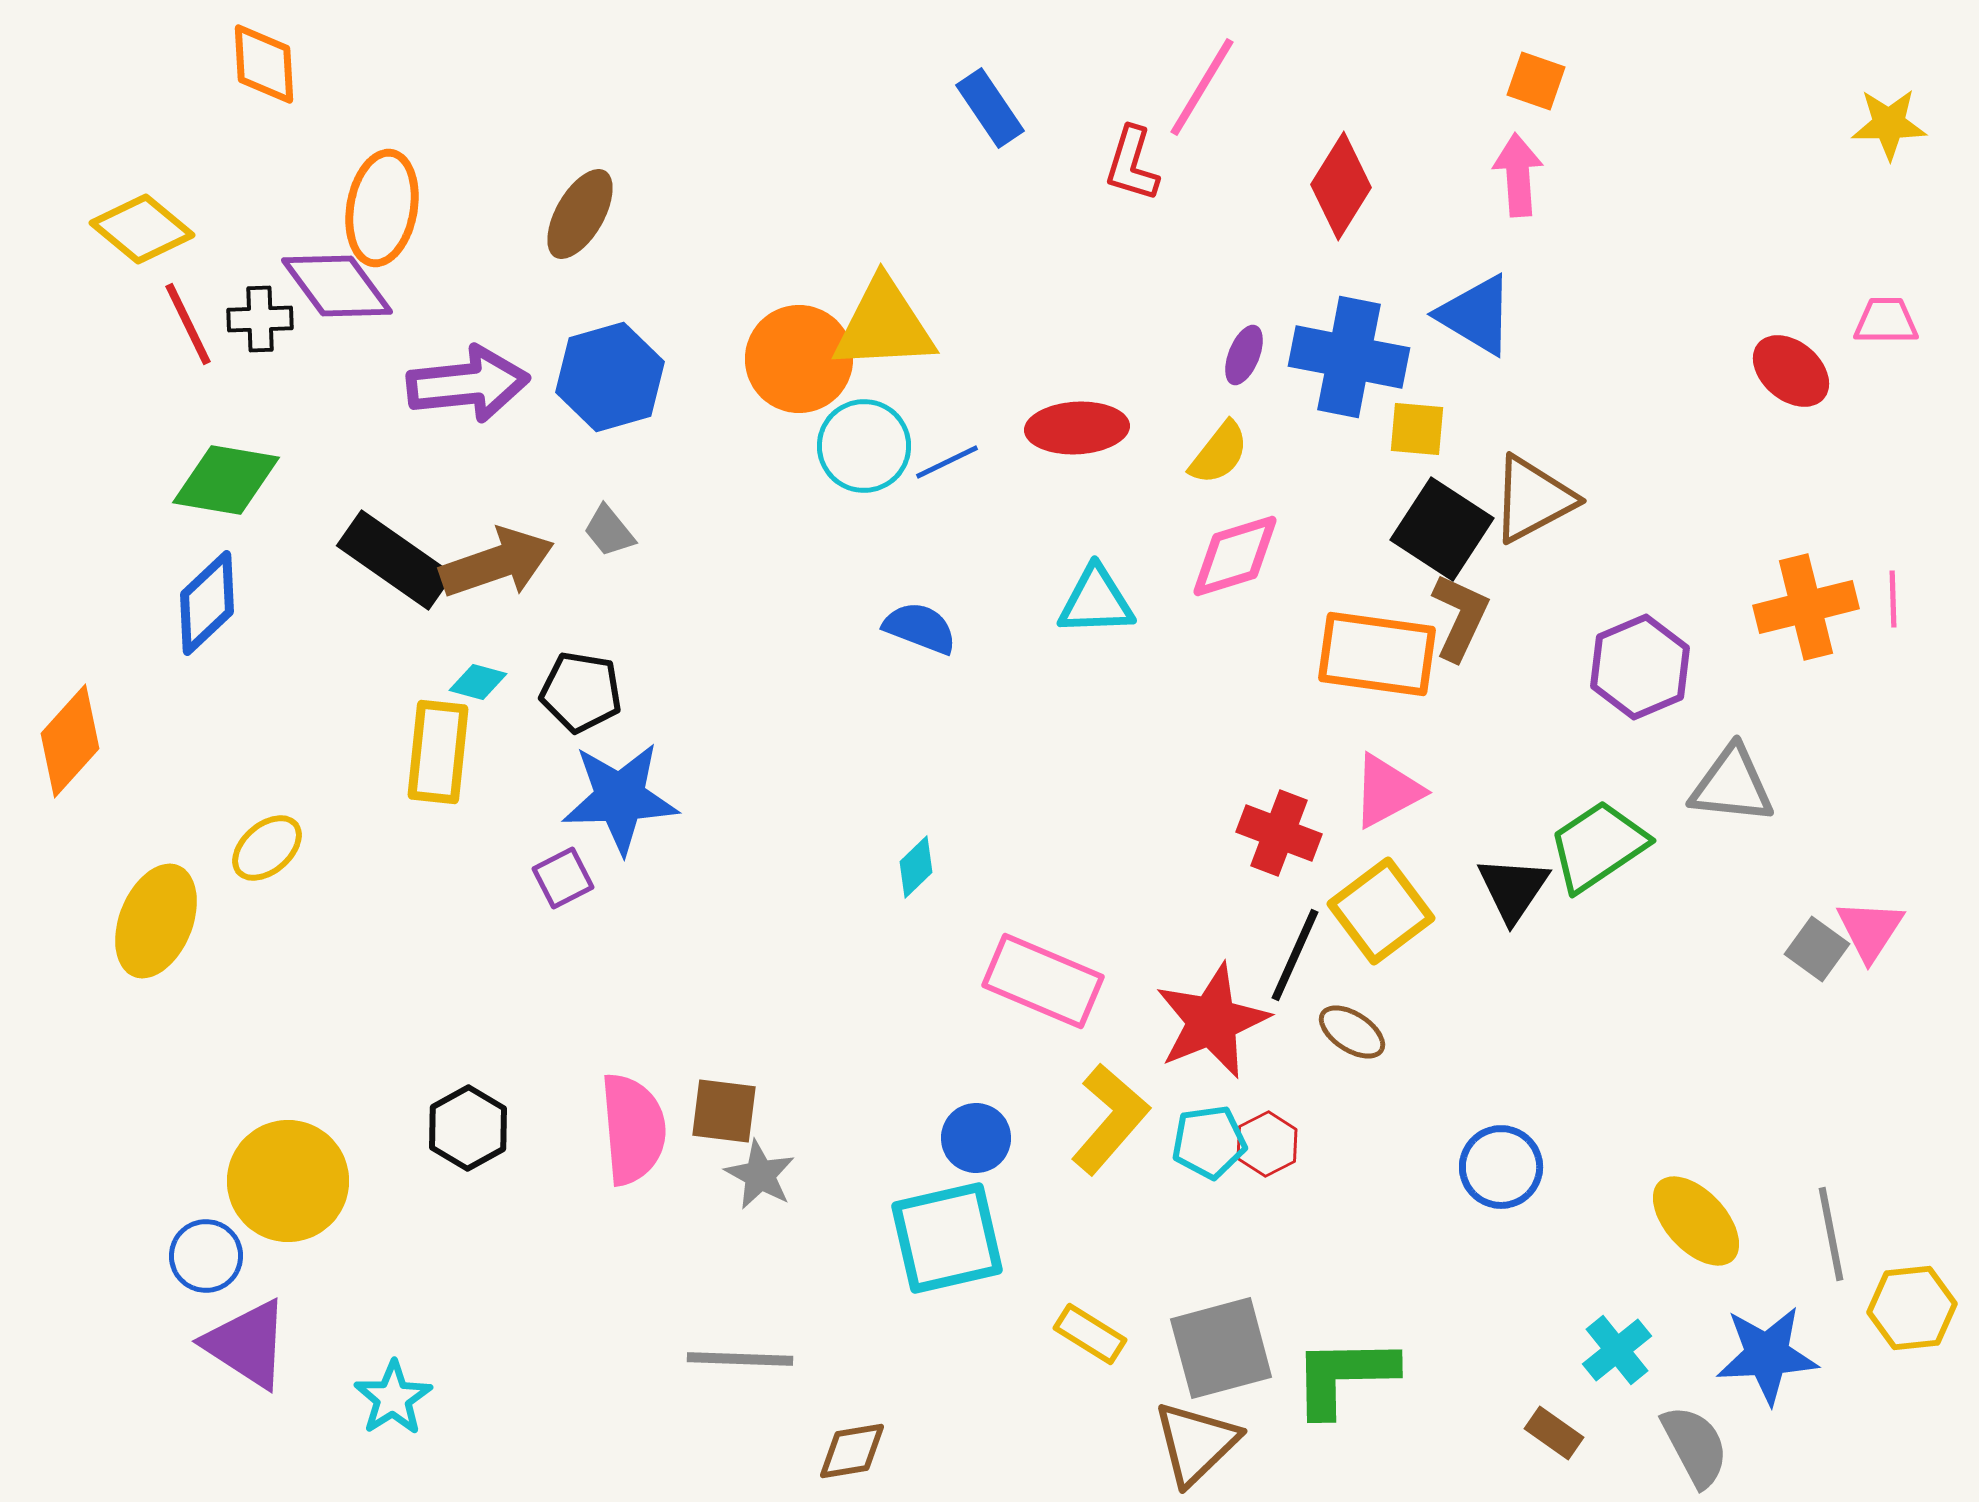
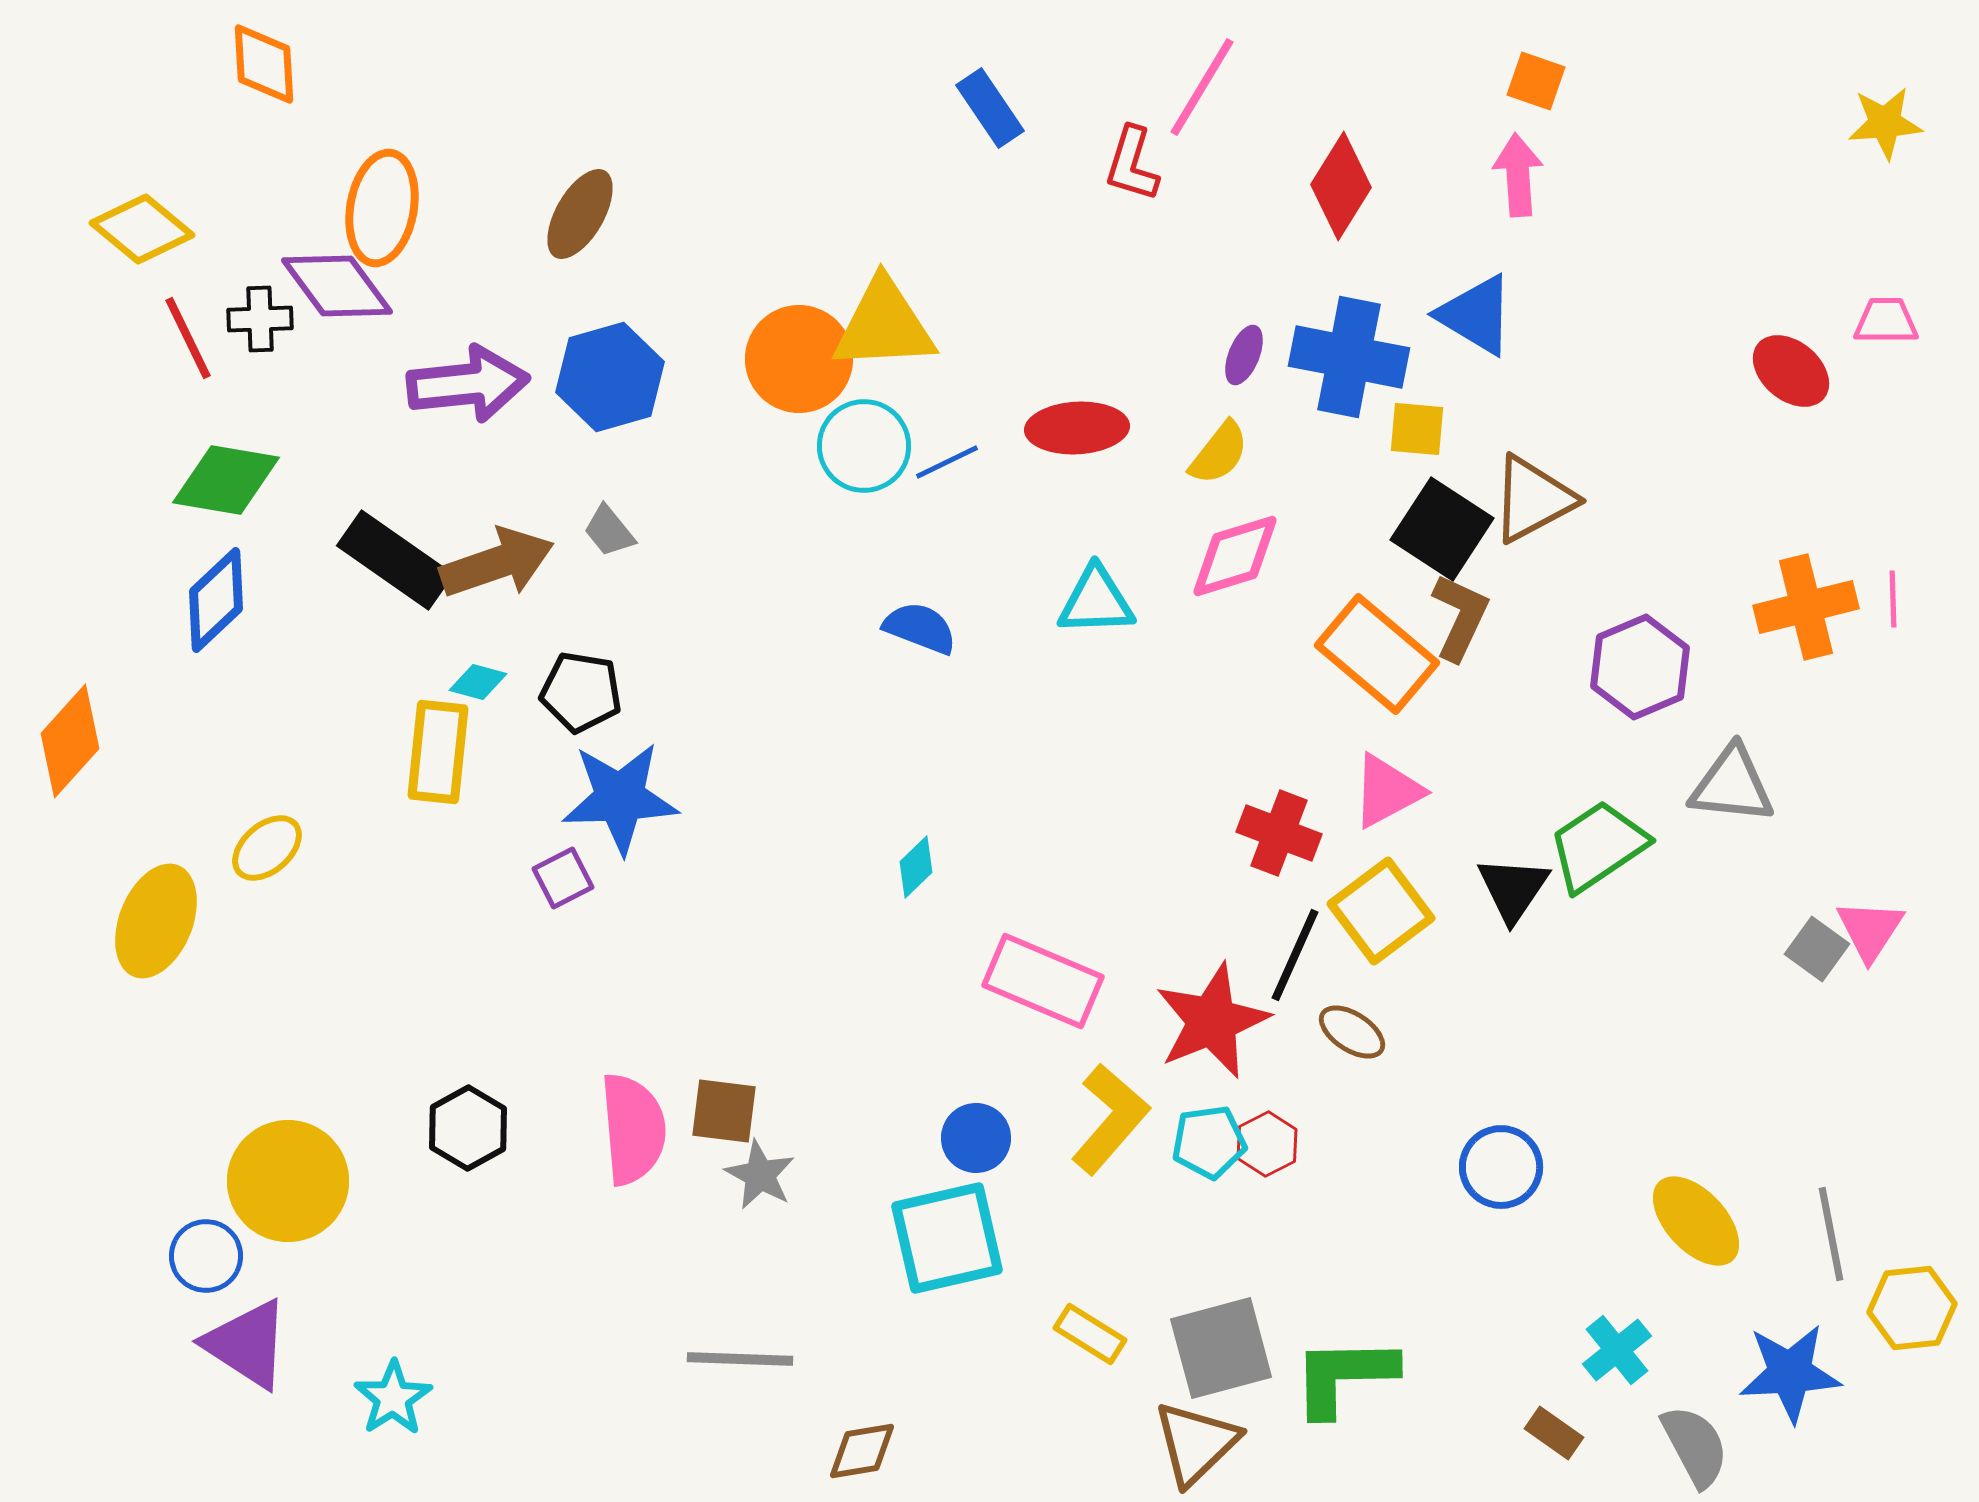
yellow star at (1889, 124): moved 4 px left, 1 px up; rotated 4 degrees counterclockwise
red line at (188, 324): moved 14 px down
blue diamond at (207, 603): moved 9 px right, 3 px up
orange rectangle at (1377, 654): rotated 32 degrees clockwise
blue star at (1767, 1355): moved 23 px right, 18 px down
brown diamond at (852, 1451): moved 10 px right
